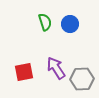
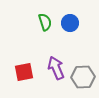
blue circle: moved 1 px up
purple arrow: rotated 10 degrees clockwise
gray hexagon: moved 1 px right, 2 px up
